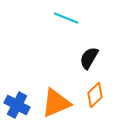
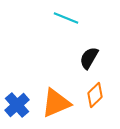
blue cross: rotated 20 degrees clockwise
